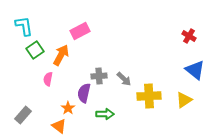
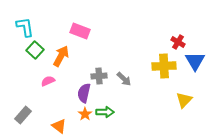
cyan L-shape: moved 1 px right, 1 px down
pink rectangle: rotated 48 degrees clockwise
red cross: moved 11 px left, 6 px down
green square: rotated 12 degrees counterclockwise
orange arrow: moved 1 px down
blue triangle: moved 9 px up; rotated 20 degrees clockwise
pink semicircle: moved 2 px down; rotated 56 degrees clockwise
yellow cross: moved 15 px right, 30 px up
yellow triangle: rotated 12 degrees counterclockwise
orange star: moved 17 px right, 6 px down
green arrow: moved 2 px up
